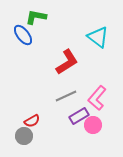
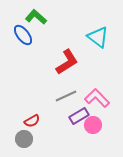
green L-shape: rotated 30 degrees clockwise
pink L-shape: rotated 95 degrees clockwise
gray circle: moved 3 px down
